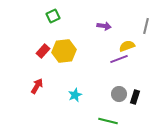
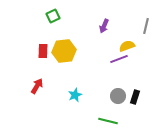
purple arrow: rotated 104 degrees clockwise
red rectangle: rotated 40 degrees counterclockwise
gray circle: moved 1 px left, 2 px down
